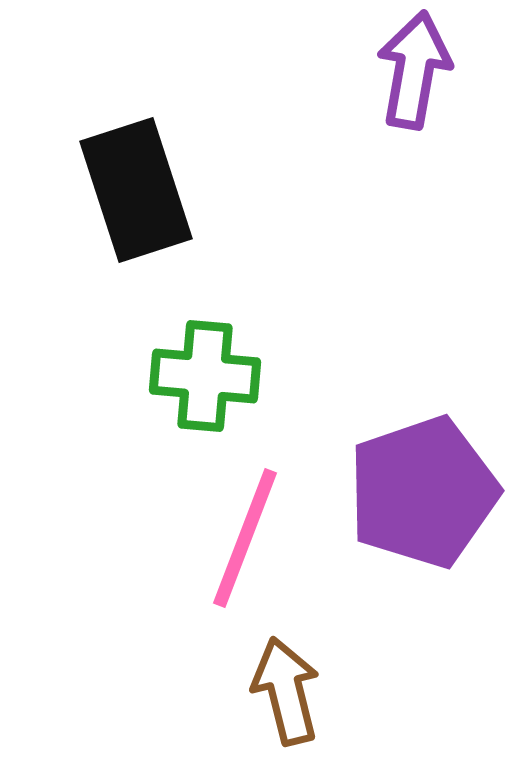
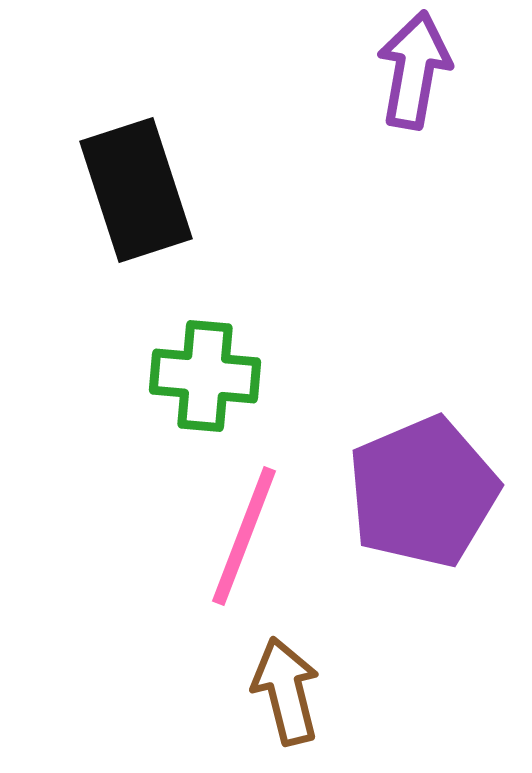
purple pentagon: rotated 4 degrees counterclockwise
pink line: moved 1 px left, 2 px up
